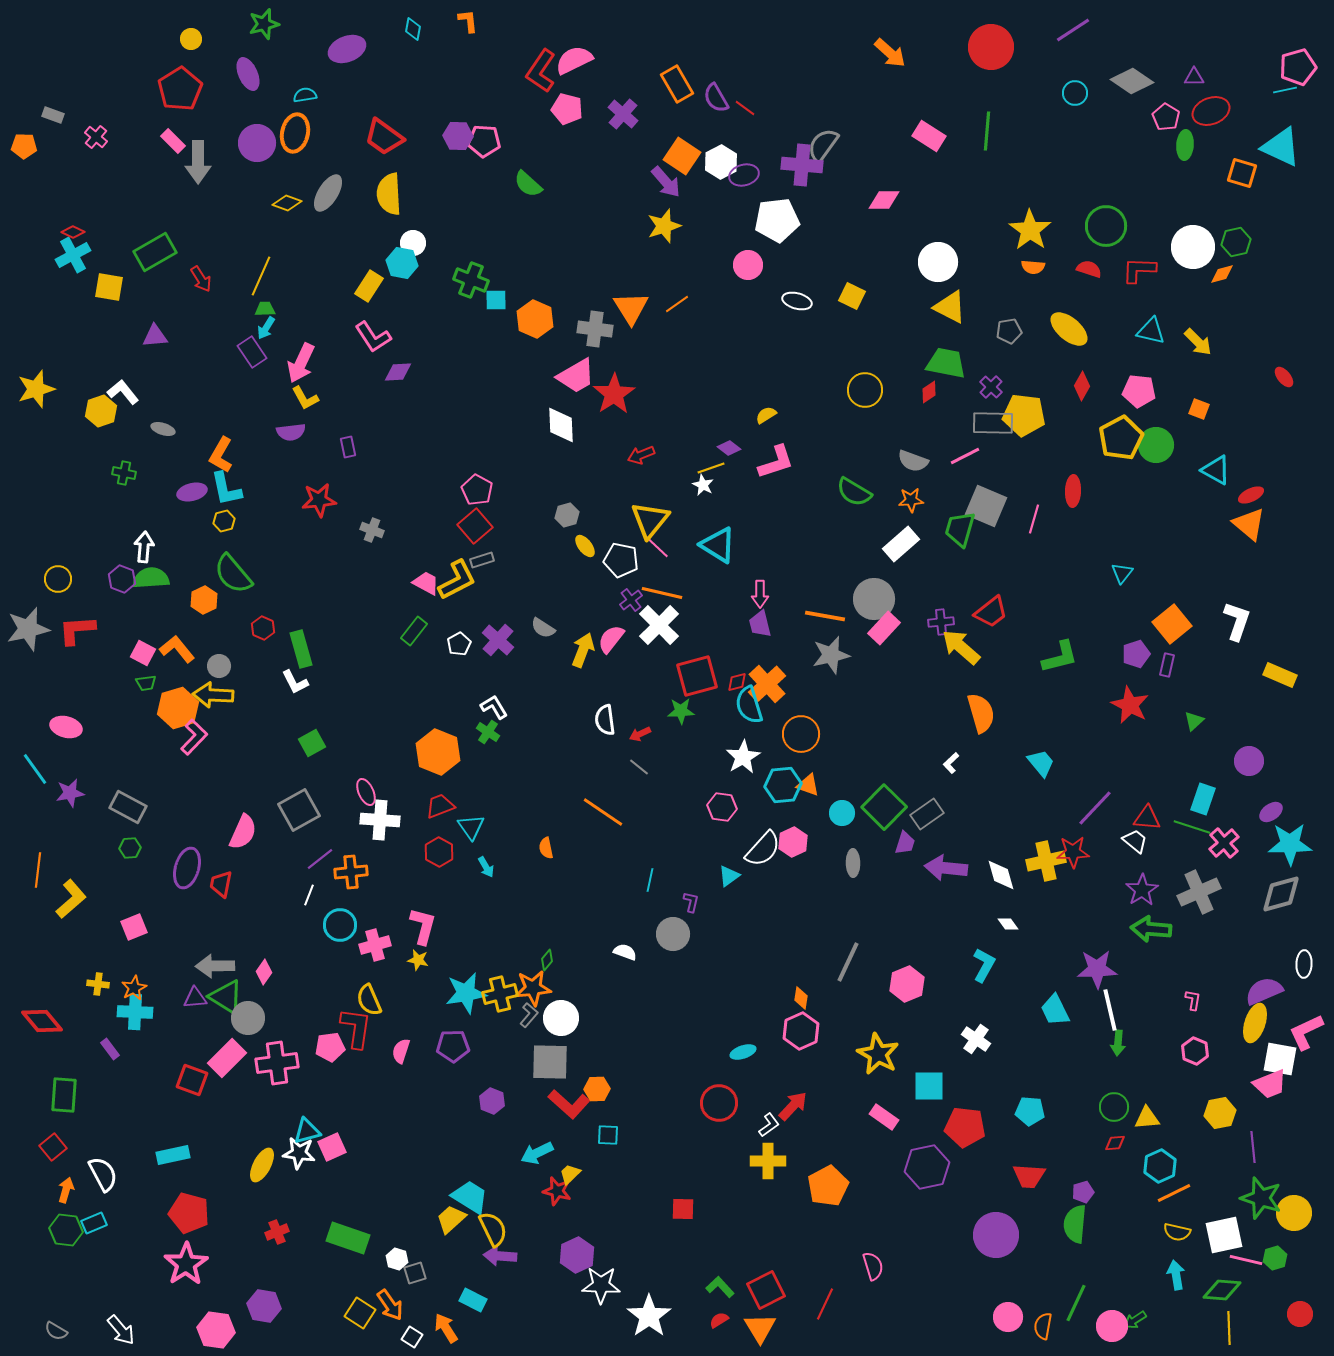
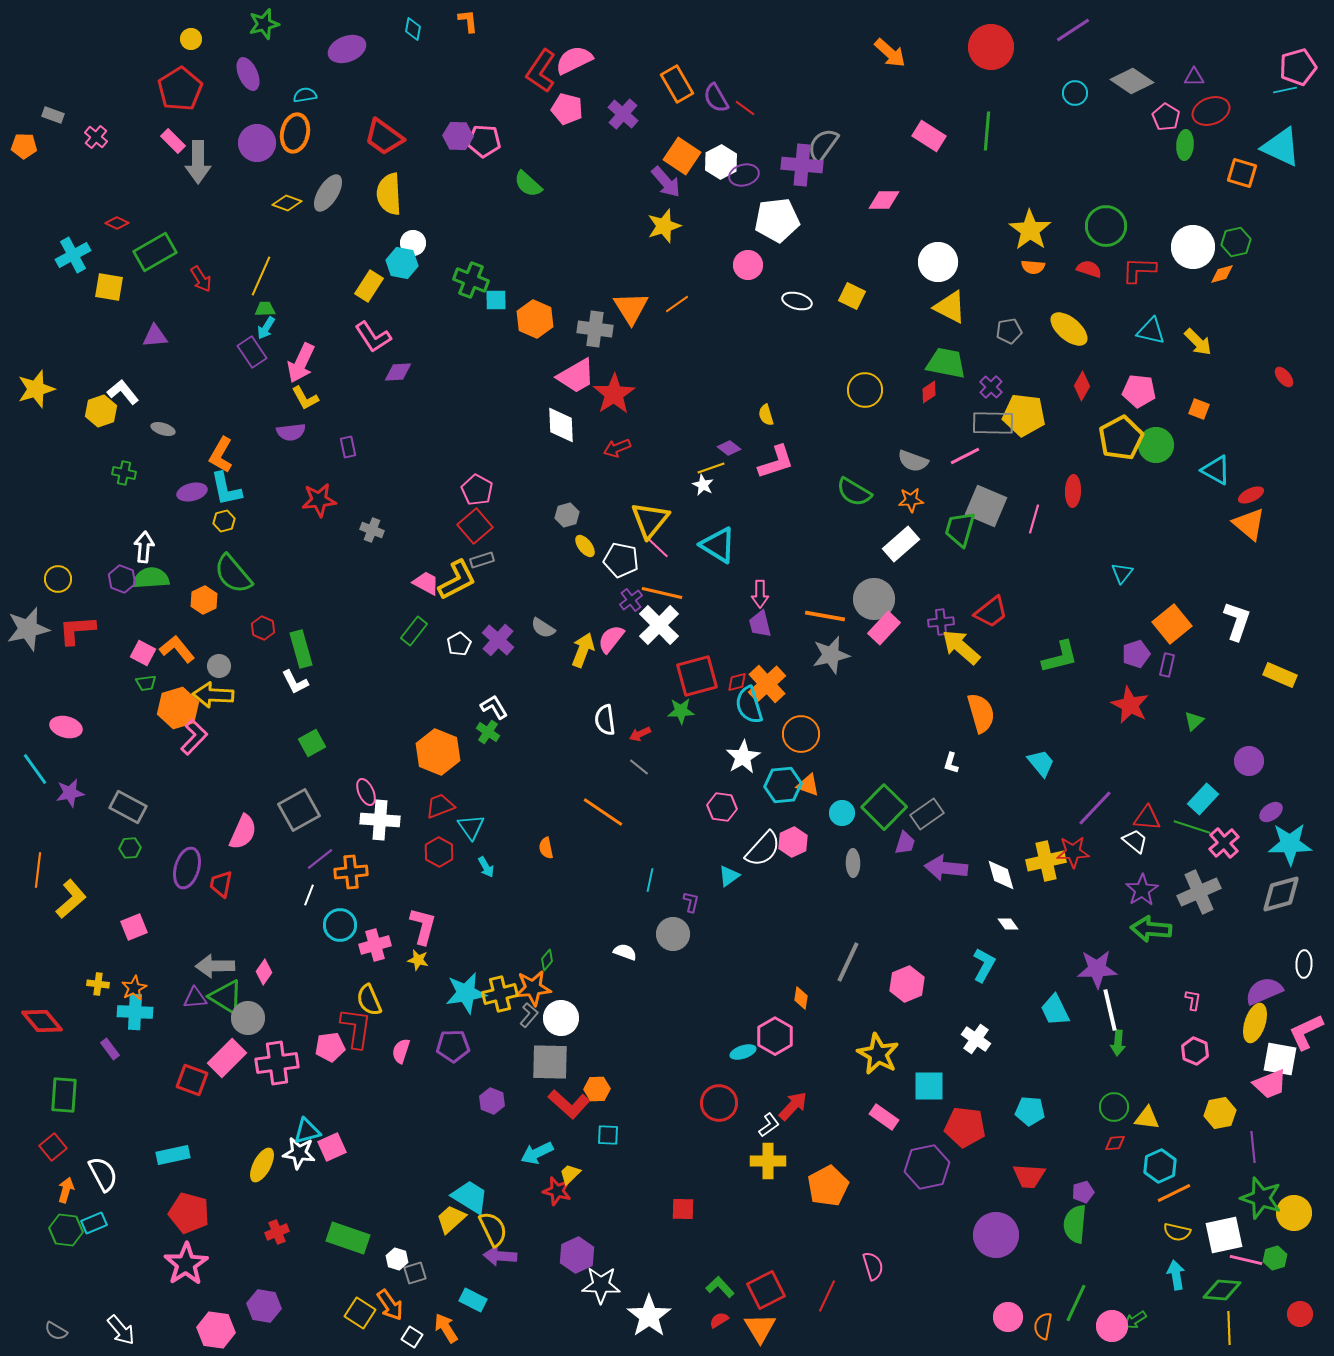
red diamond at (73, 232): moved 44 px right, 9 px up
yellow semicircle at (766, 415): rotated 75 degrees counterclockwise
red arrow at (641, 455): moved 24 px left, 7 px up
white L-shape at (951, 763): rotated 30 degrees counterclockwise
cyan rectangle at (1203, 799): rotated 24 degrees clockwise
pink hexagon at (801, 1031): moved 26 px left, 5 px down; rotated 6 degrees counterclockwise
yellow triangle at (1147, 1118): rotated 12 degrees clockwise
red line at (825, 1304): moved 2 px right, 8 px up
